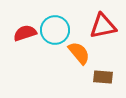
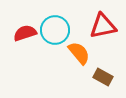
brown rectangle: rotated 24 degrees clockwise
